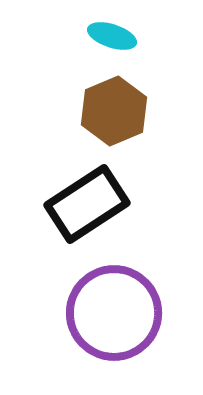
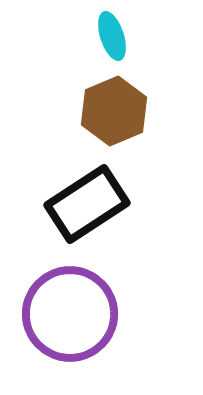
cyan ellipse: rotated 54 degrees clockwise
purple circle: moved 44 px left, 1 px down
